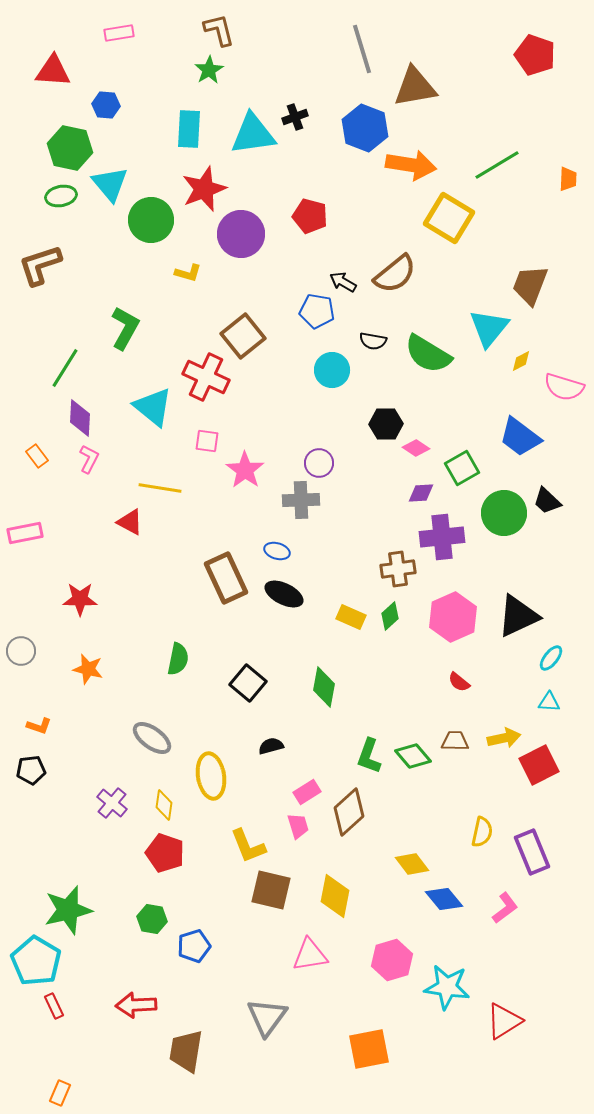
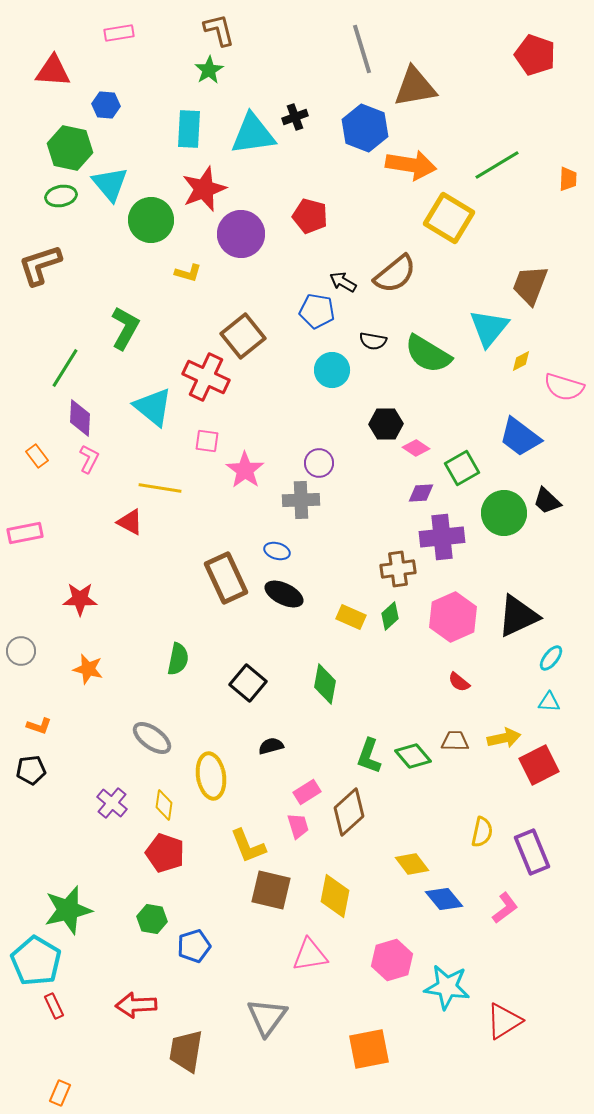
green diamond at (324, 687): moved 1 px right, 3 px up
